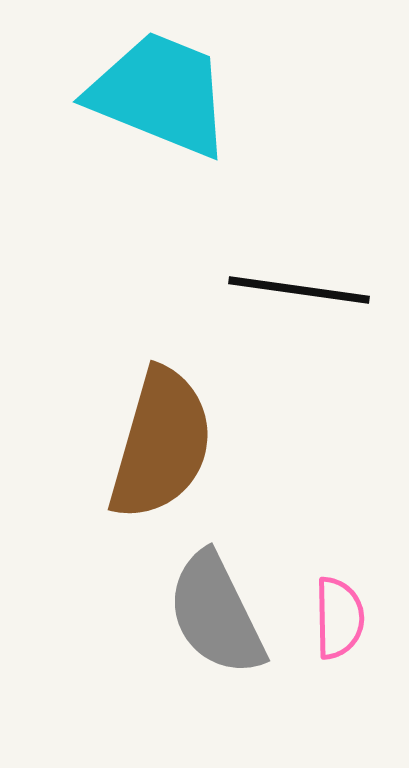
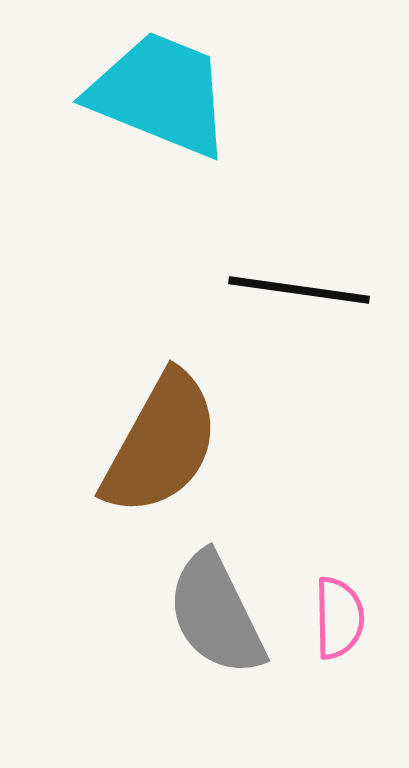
brown semicircle: rotated 13 degrees clockwise
